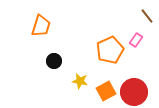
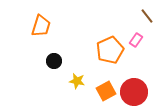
yellow star: moved 3 px left
